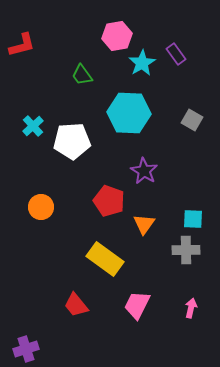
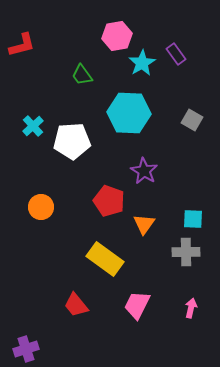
gray cross: moved 2 px down
